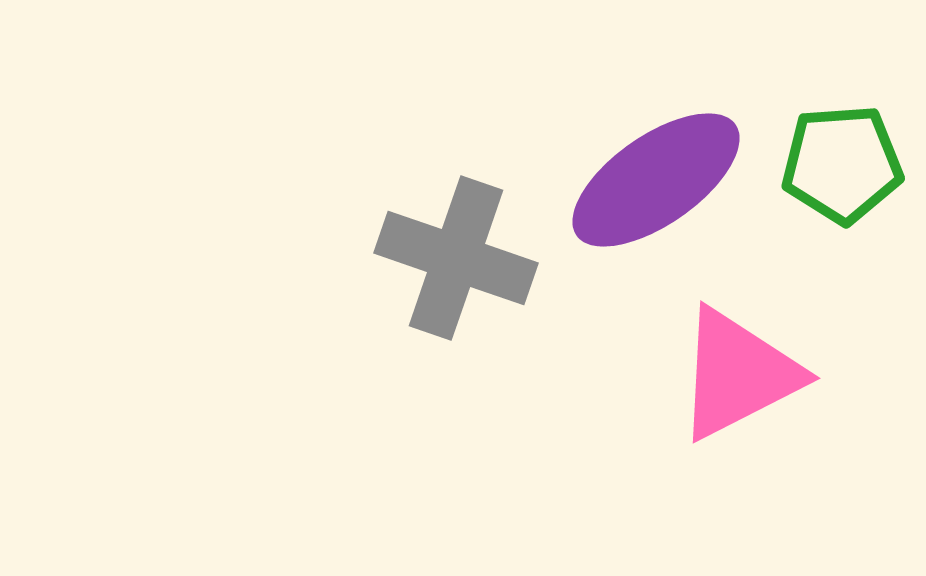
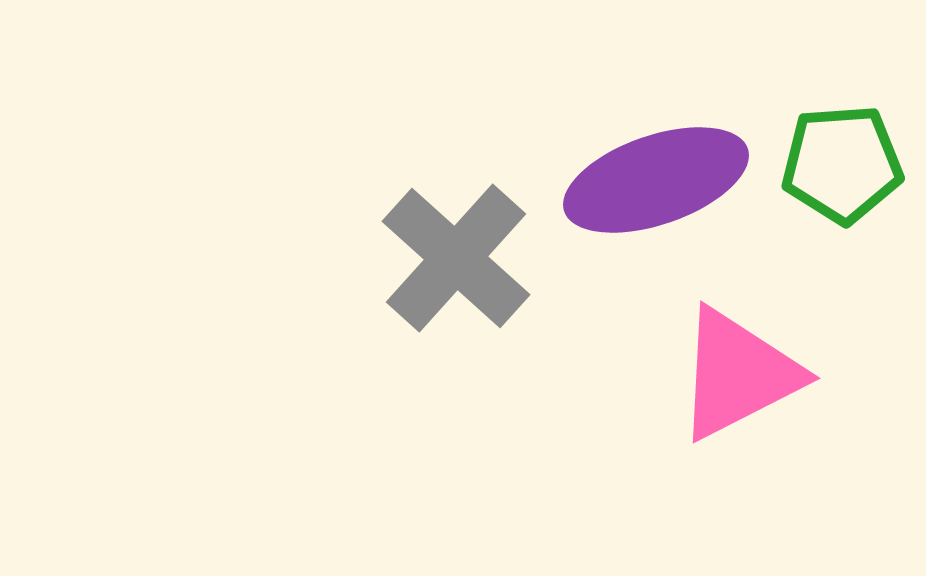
purple ellipse: rotated 16 degrees clockwise
gray cross: rotated 23 degrees clockwise
